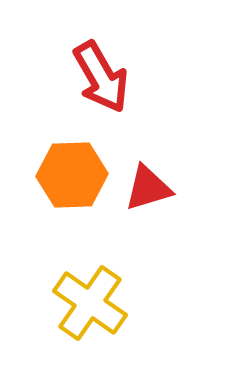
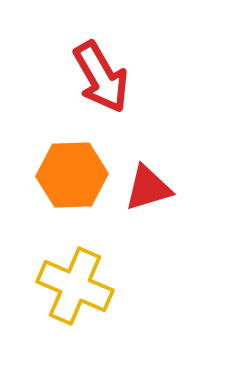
yellow cross: moved 15 px left, 17 px up; rotated 12 degrees counterclockwise
